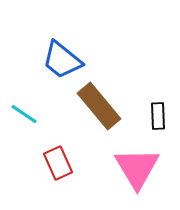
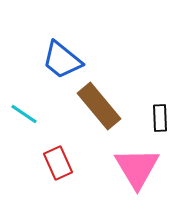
black rectangle: moved 2 px right, 2 px down
